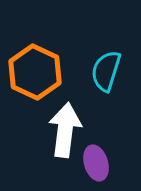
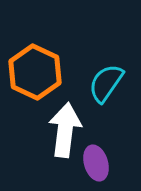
cyan semicircle: moved 12 px down; rotated 18 degrees clockwise
